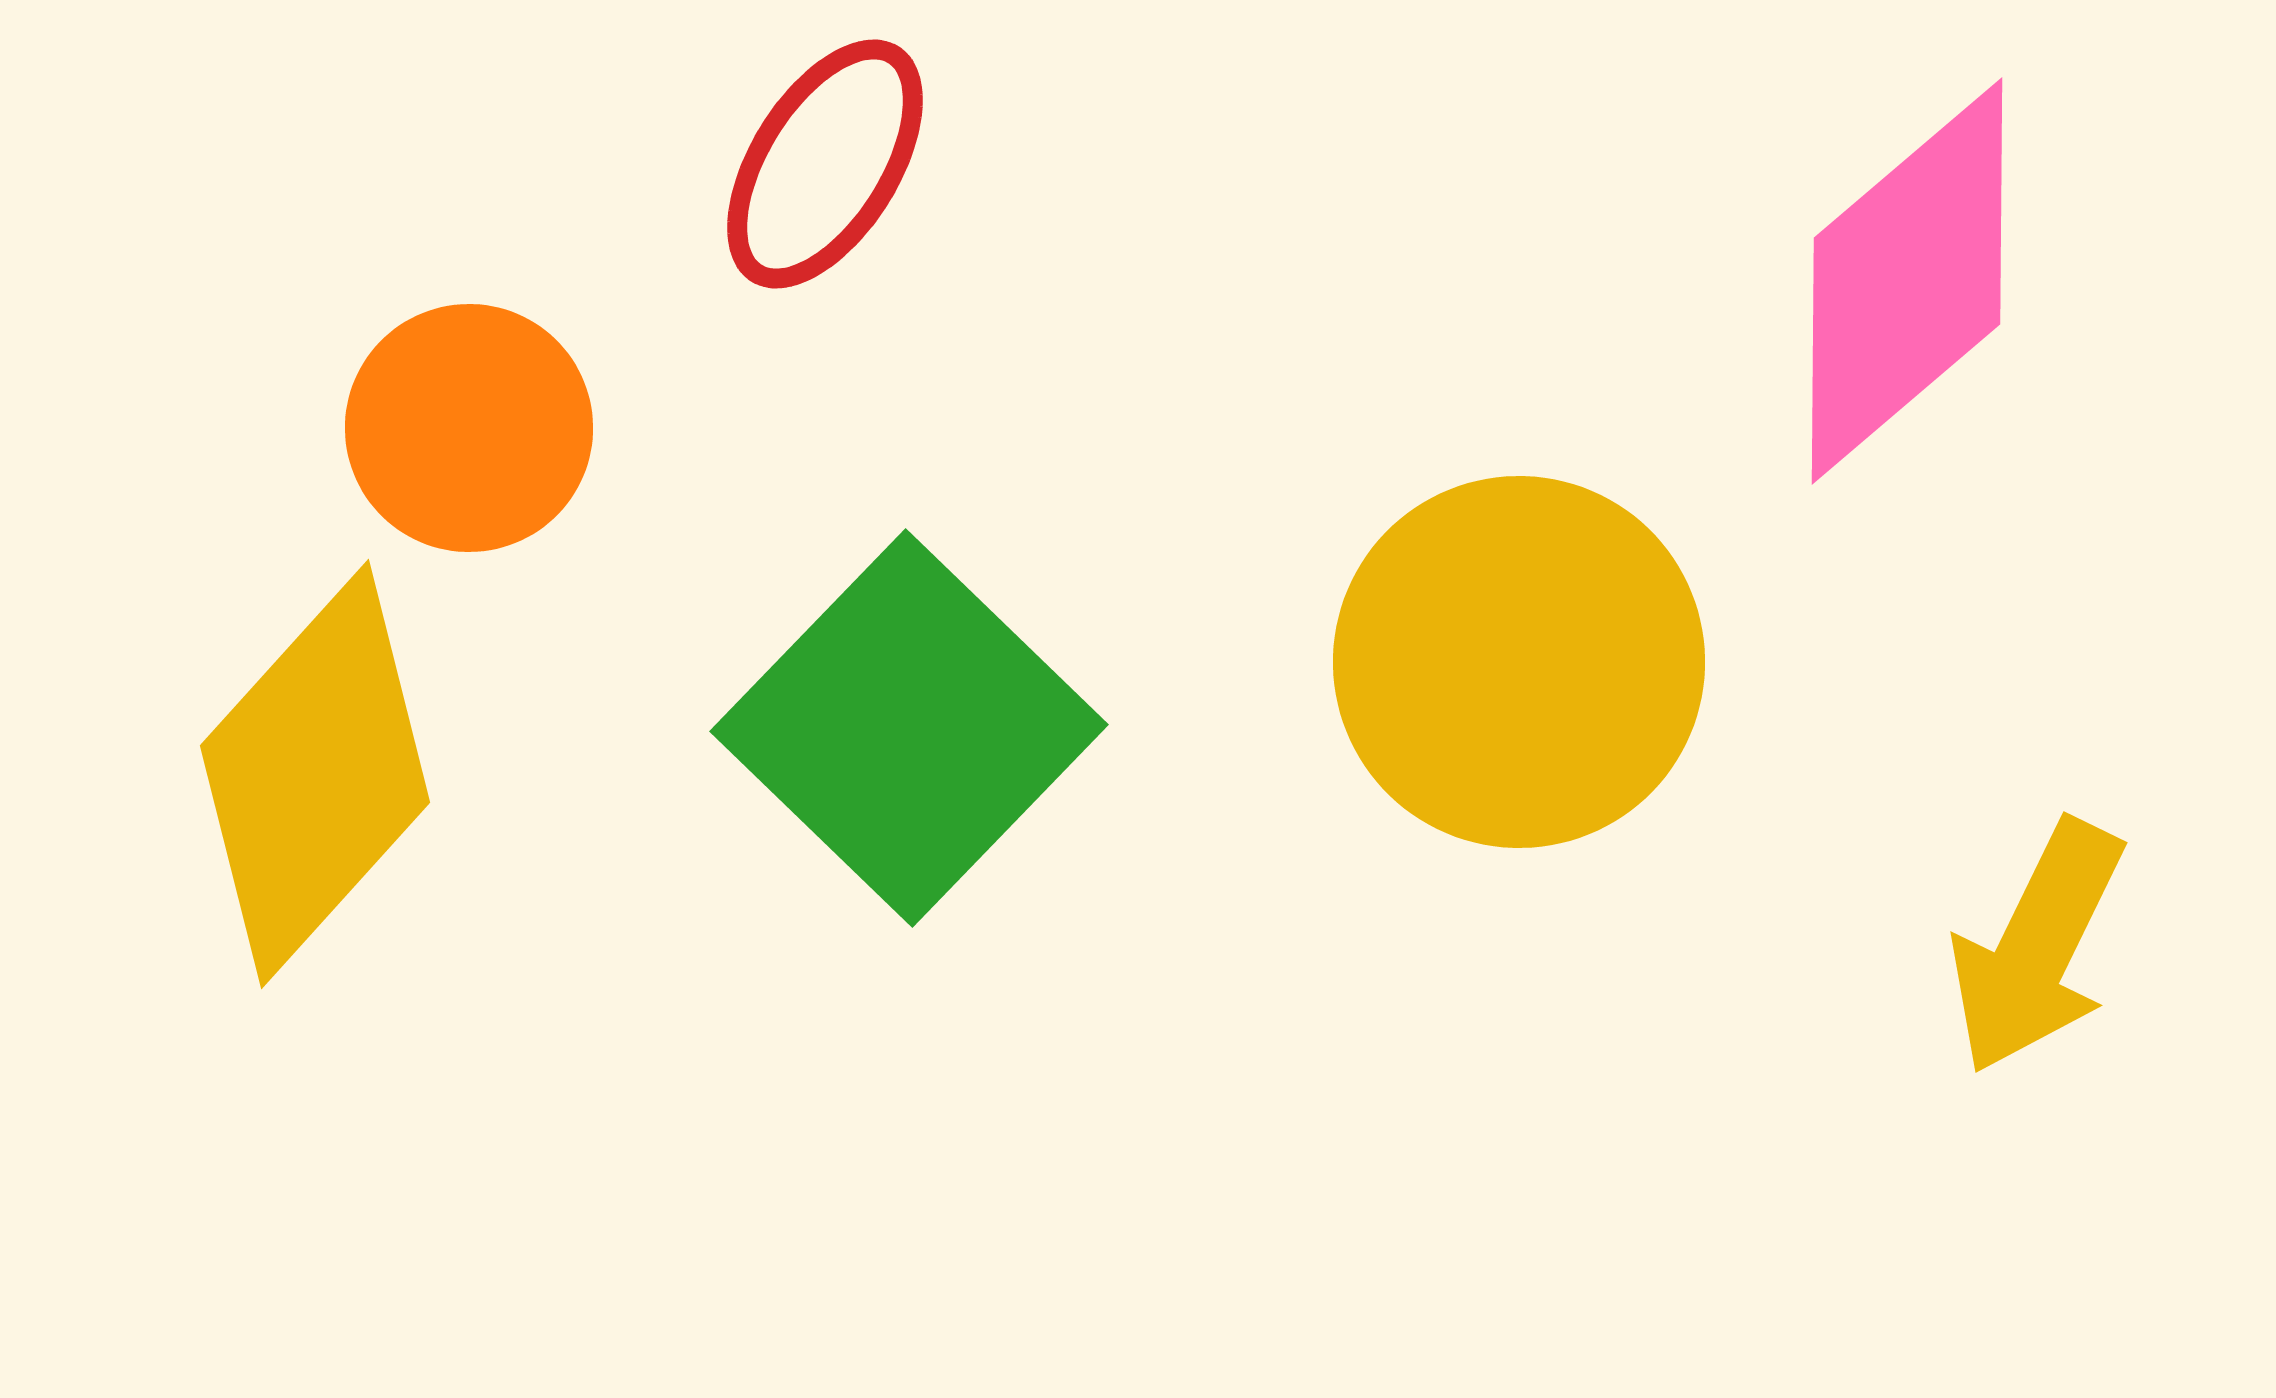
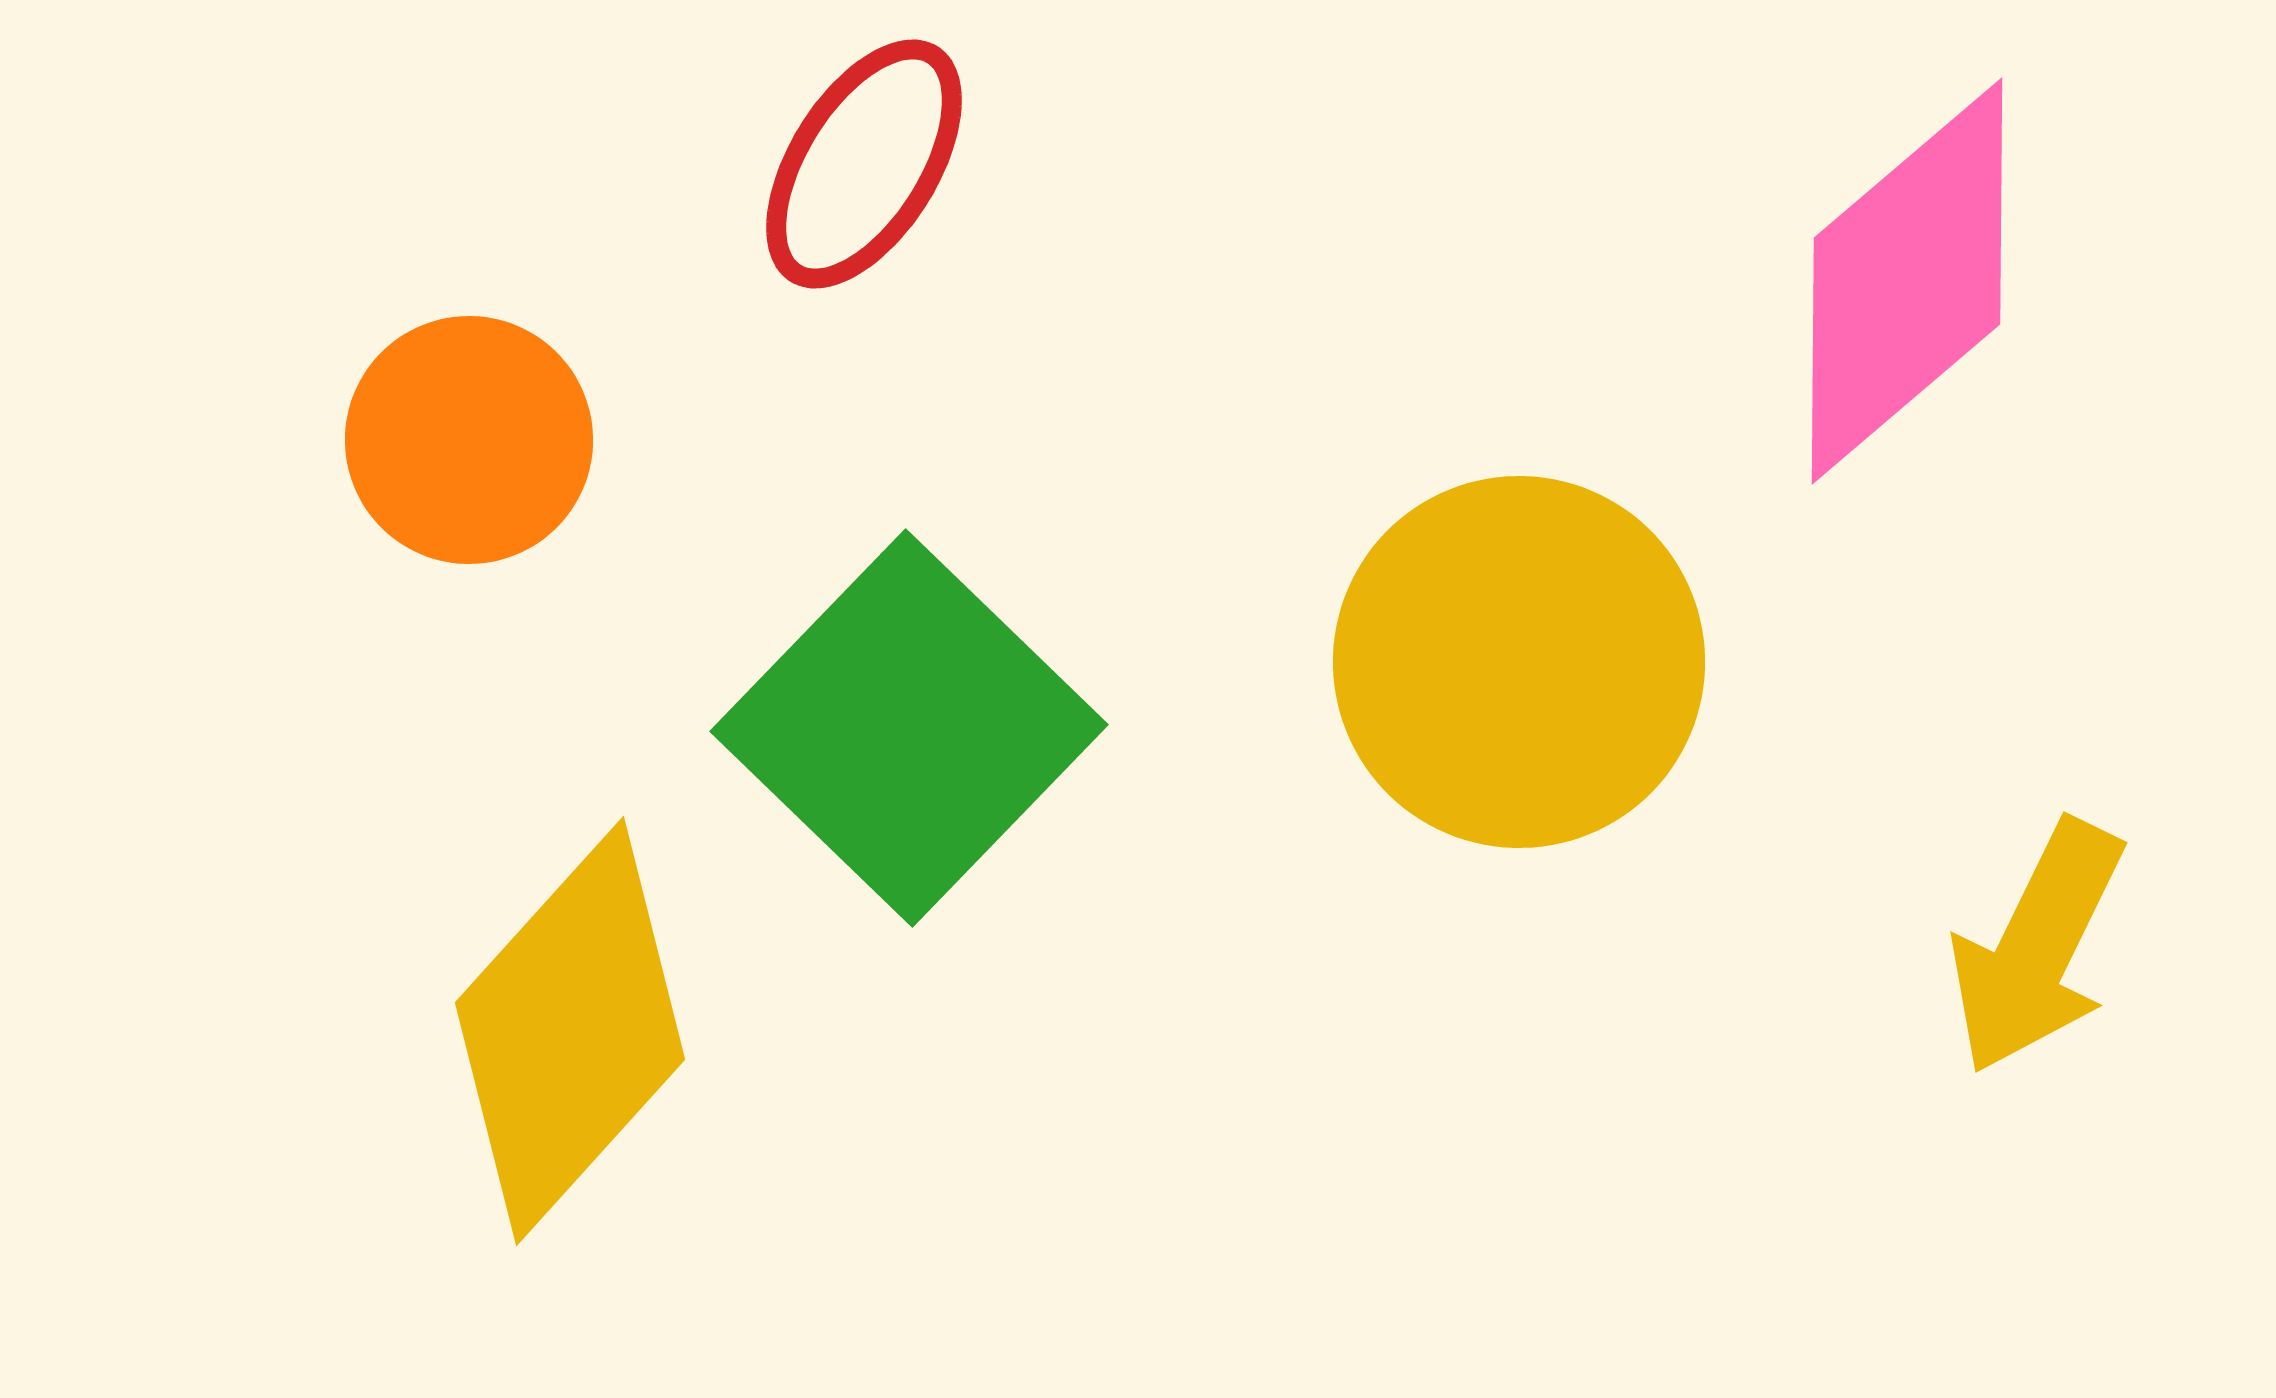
red ellipse: moved 39 px right
orange circle: moved 12 px down
yellow diamond: moved 255 px right, 257 px down
